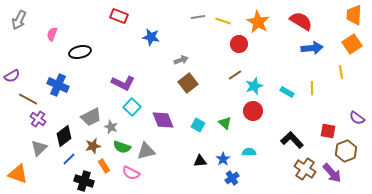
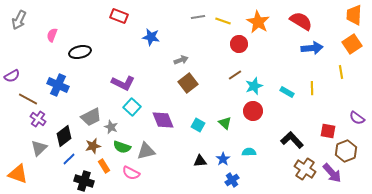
pink semicircle at (52, 34): moved 1 px down
blue cross at (232, 178): moved 2 px down
